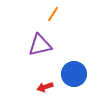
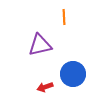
orange line: moved 11 px right, 3 px down; rotated 35 degrees counterclockwise
blue circle: moved 1 px left
